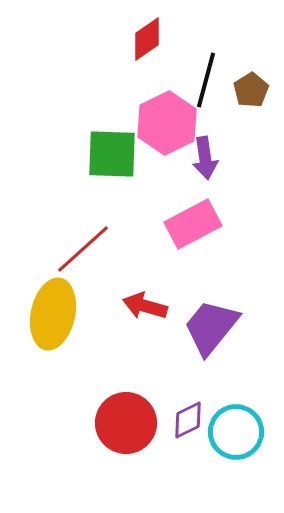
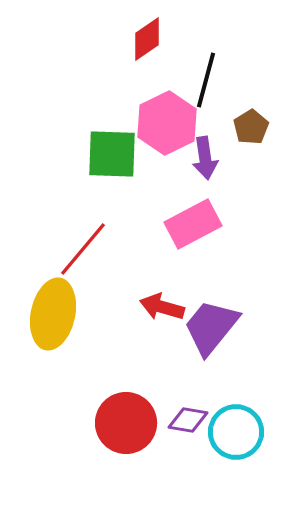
brown pentagon: moved 37 px down
red line: rotated 8 degrees counterclockwise
red arrow: moved 17 px right, 1 px down
purple diamond: rotated 36 degrees clockwise
